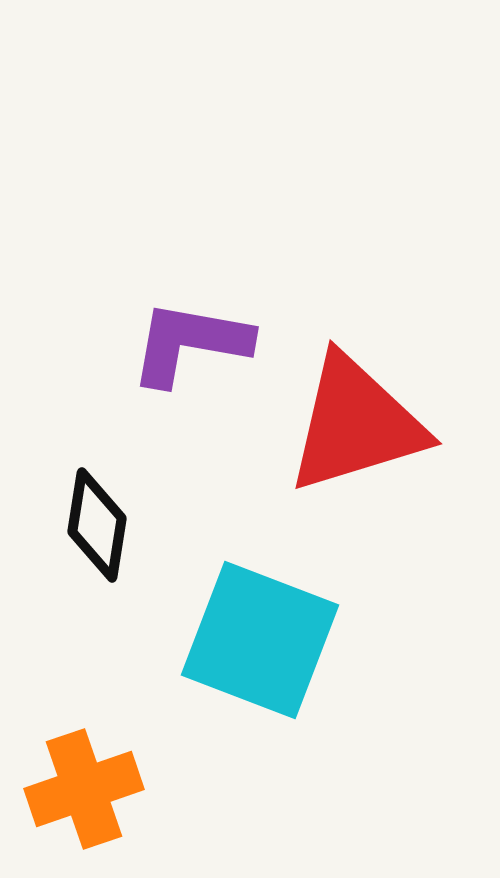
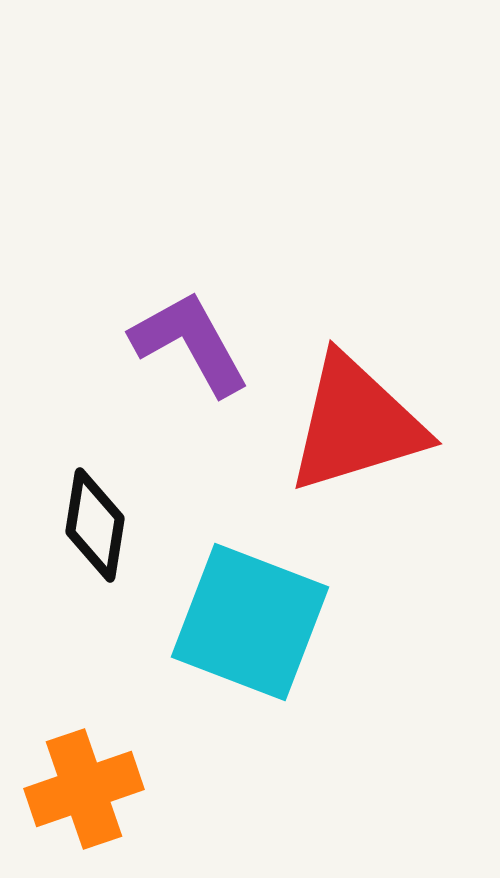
purple L-shape: rotated 51 degrees clockwise
black diamond: moved 2 px left
cyan square: moved 10 px left, 18 px up
